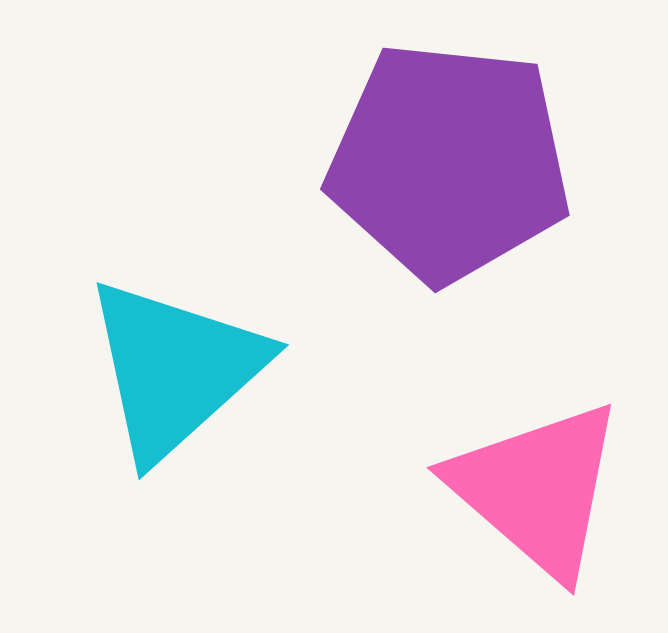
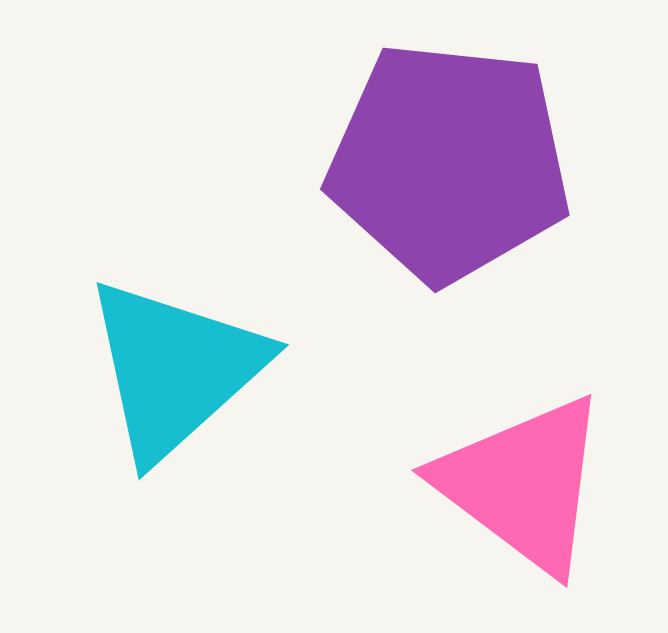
pink triangle: moved 14 px left, 5 px up; rotated 4 degrees counterclockwise
